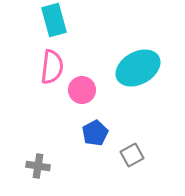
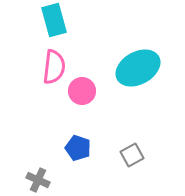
pink semicircle: moved 2 px right
pink circle: moved 1 px down
blue pentagon: moved 17 px left, 15 px down; rotated 25 degrees counterclockwise
gray cross: moved 14 px down; rotated 15 degrees clockwise
